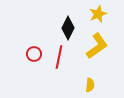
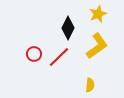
red line: rotated 35 degrees clockwise
